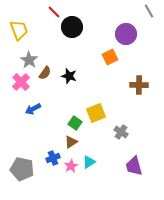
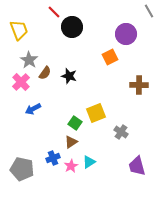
purple trapezoid: moved 3 px right
